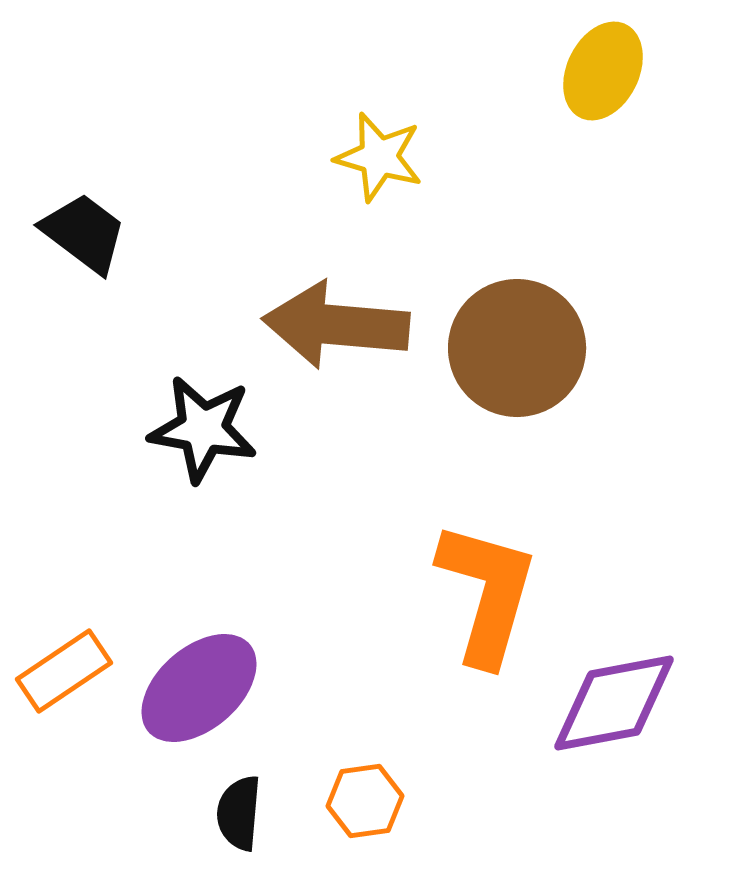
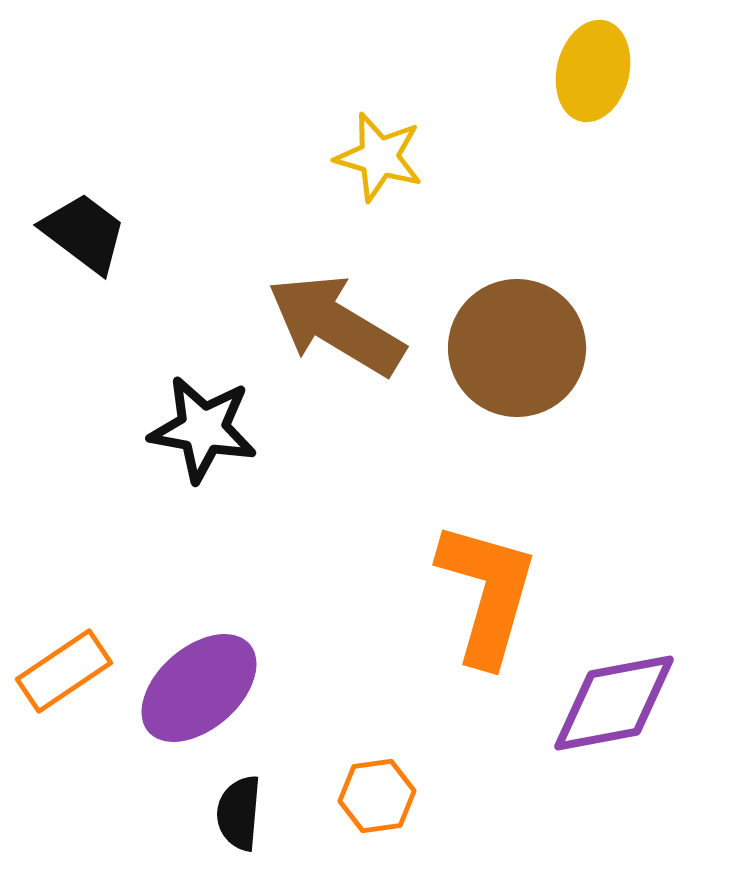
yellow ellipse: moved 10 px left; rotated 12 degrees counterclockwise
brown arrow: rotated 26 degrees clockwise
orange hexagon: moved 12 px right, 5 px up
